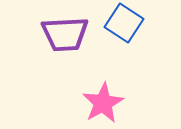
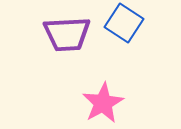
purple trapezoid: moved 2 px right
